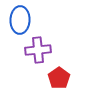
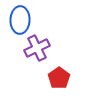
purple cross: moved 1 px left, 2 px up; rotated 20 degrees counterclockwise
